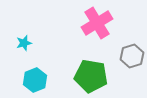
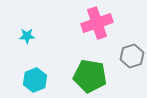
pink cross: rotated 12 degrees clockwise
cyan star: moved 3 px right, 7 px up; rotated 14 degrees clockwise
green pentagon: moved 1 px left
